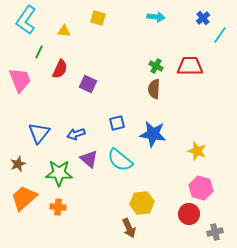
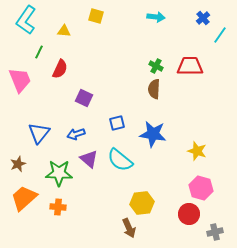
yellow square: moved 2 px left, 2 px up
purple square: moved 4 px left, 14 px down
